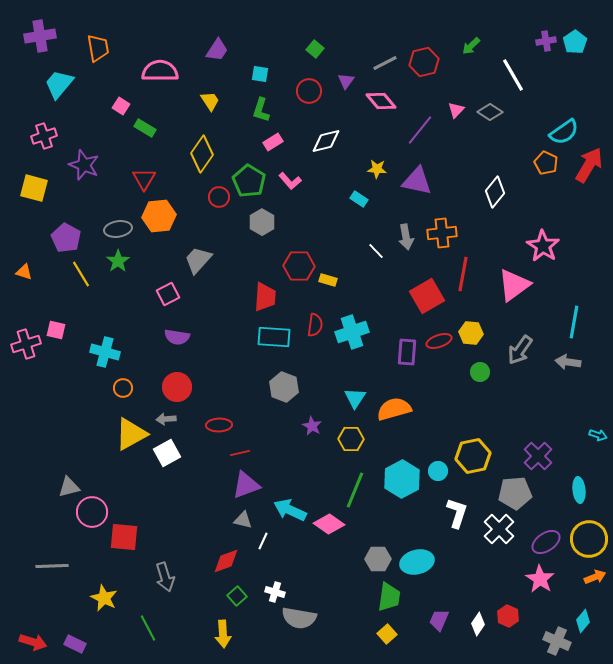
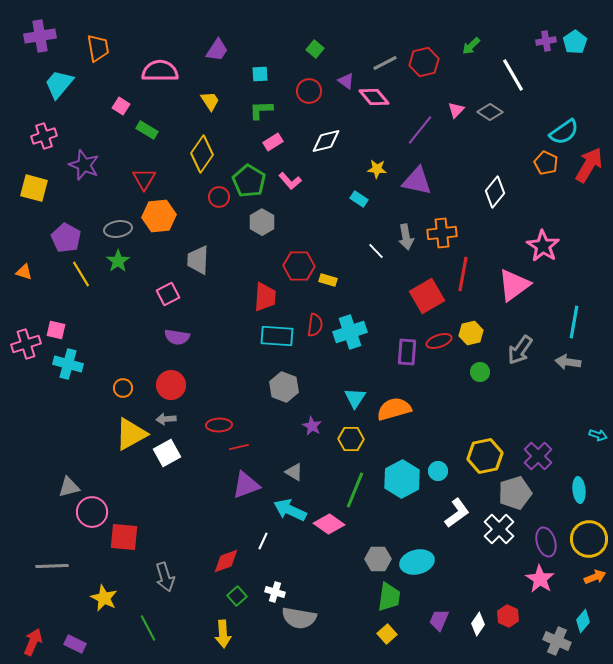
cyan square at (260, 74): rotated 12 degrees counterclockwise
purple triangle at (346, 81): rotated 30 degrees counterclockwise
pink diamond at (381, 101): moved 7 px left, 4 px up
green L-shape at (261, 110): rotated 70 degrees clockwise
green rectangle at (145, 128): moved 2 px right, 2 px down
gray trapezoid at (198, 260): rotated 40 degrees counterclockwise
cyan cross at (352, 332): moved 2 px left
yellow hexagon at (471, 333): rotated 20 degrees counterclockwise
cyan rectangle at (274, 337): moved 3 px right, 1 px up
cyan cross at (105, 352): moved 37 px left, 12 px down
red circle at (177, 387): moved 6 px left, 2 px up
red line at (240, 453): moved 1 px left, 6 px up
yellow hexagon at (473, 456): moved 12 px right
gray pentagon at (515, 493): rotated 12 degrees counterclockwise
white L-shape at (457, 513): rotated 36 degrees clockwise
gray triangle at (243, 520): moved 51 px right, 48 px up; rotated 18 degrees clockwise
purple ellipse at (546, 542): rotated 72 degrees counterclockwise
red arrow at (33, 642): rotated 84 degrees counterclockwise
